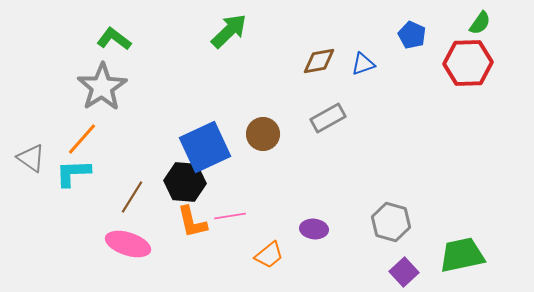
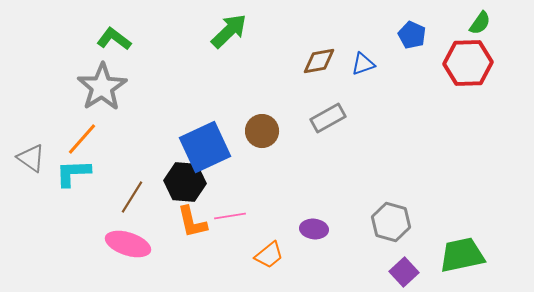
brown circle: moved 1 px left, 3 px up
